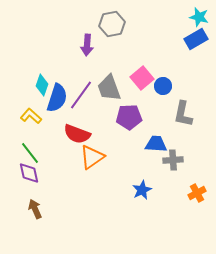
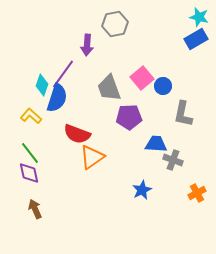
gray hexagon: moved 3 px right
purple line: moved 18 px left, 21 px up
gray cross: rotated 24 degrees clockwise
